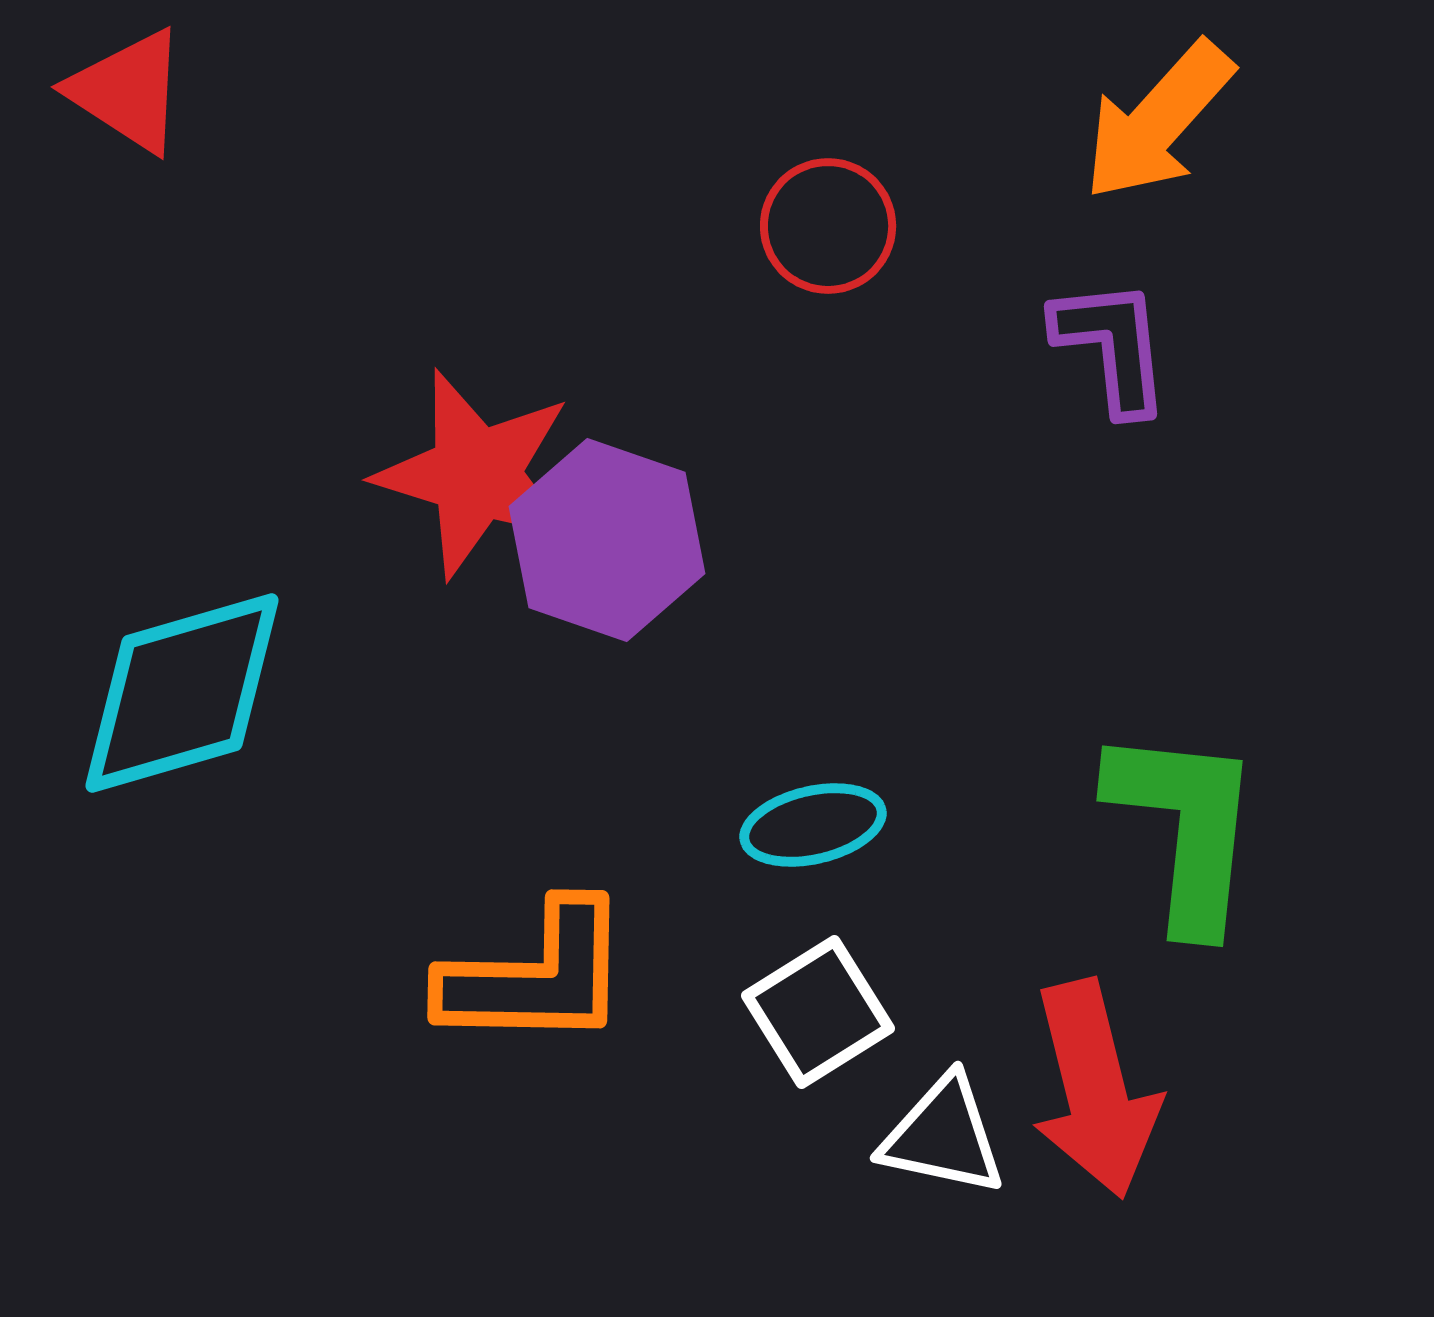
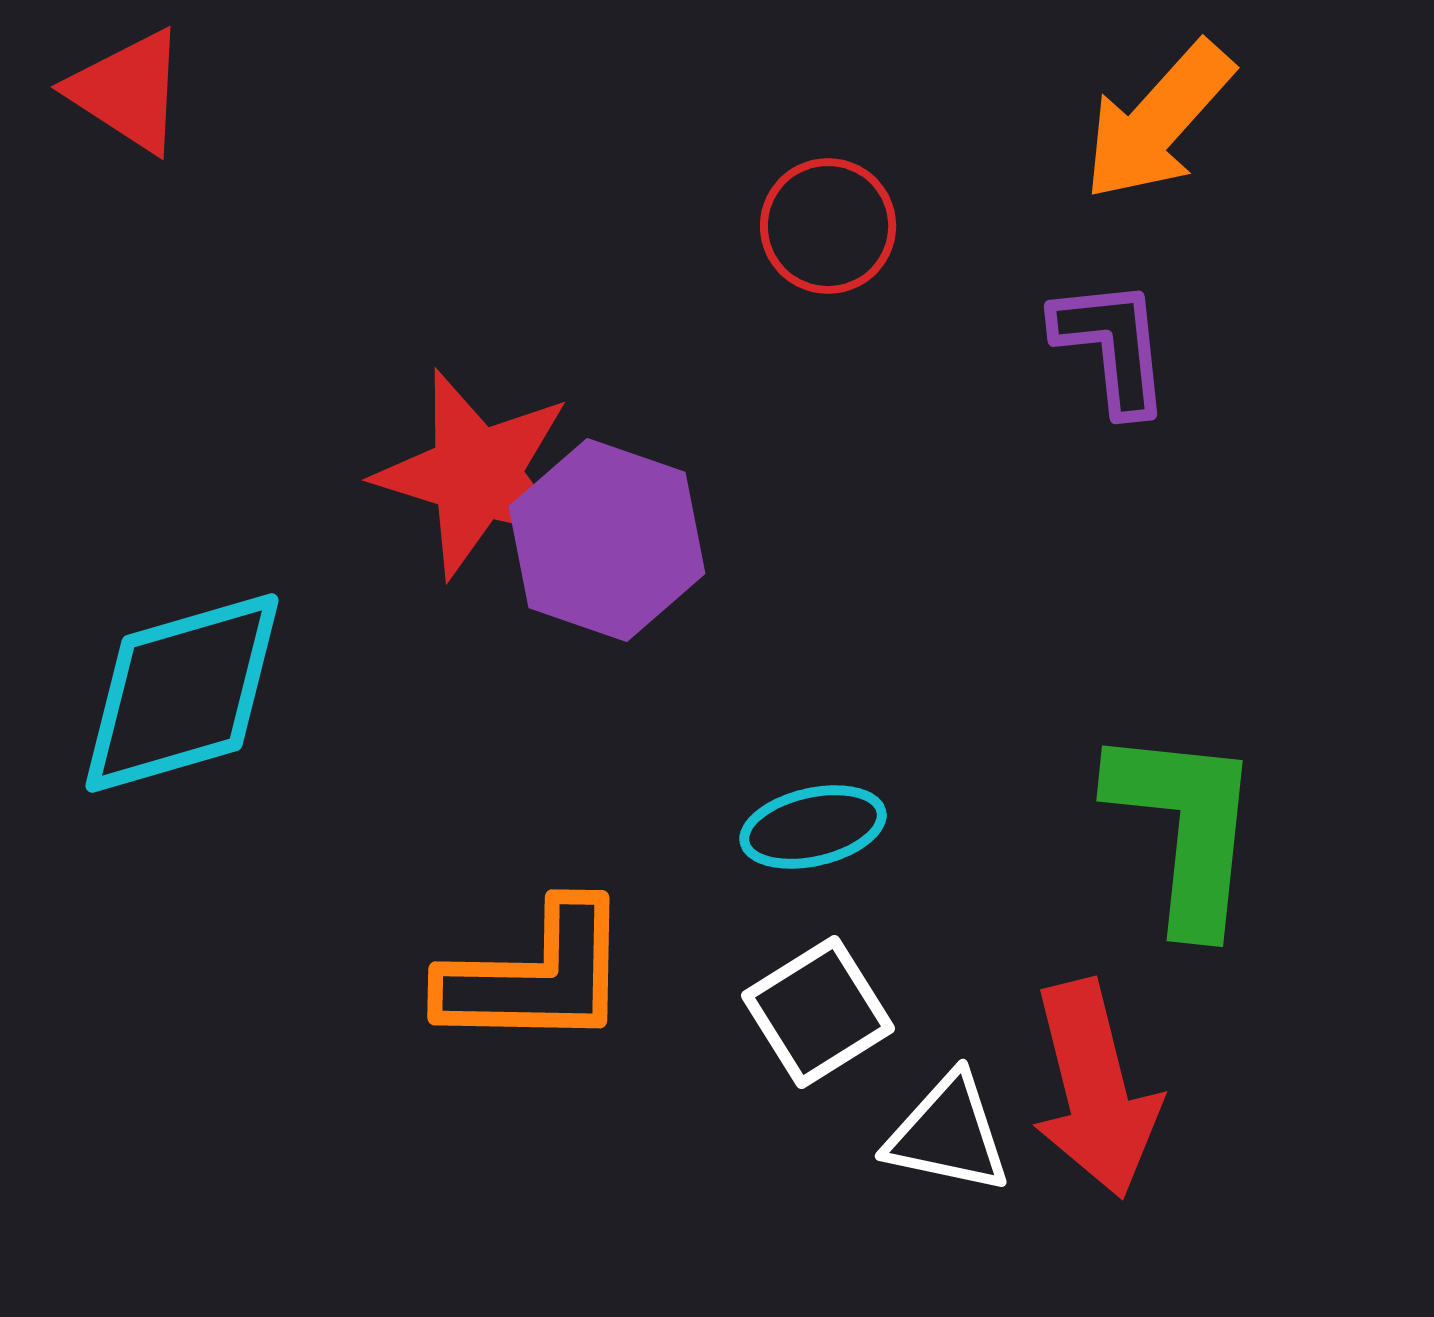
cyan ellipse: moved 2 px down
white triangle: moved 5 px right, 2 px up
